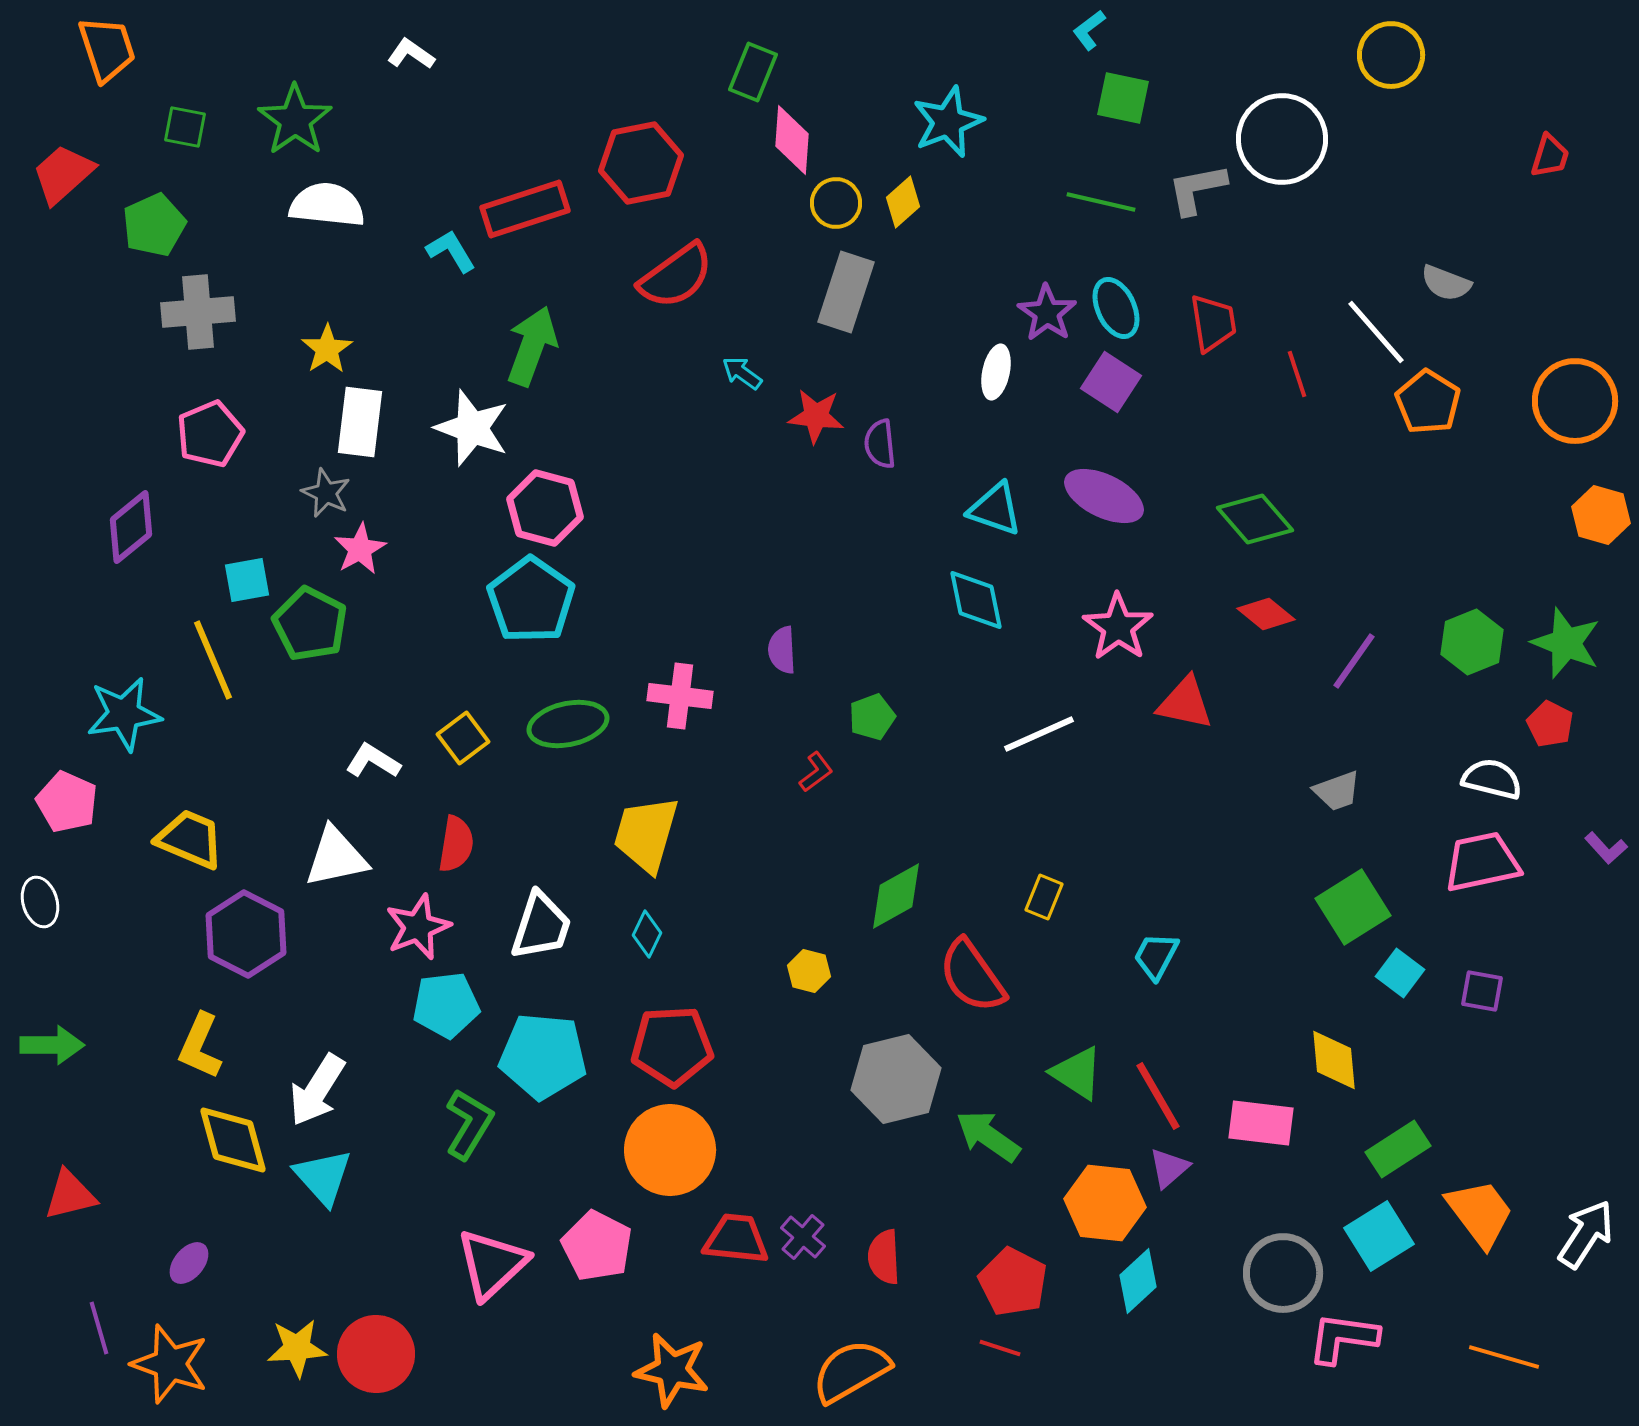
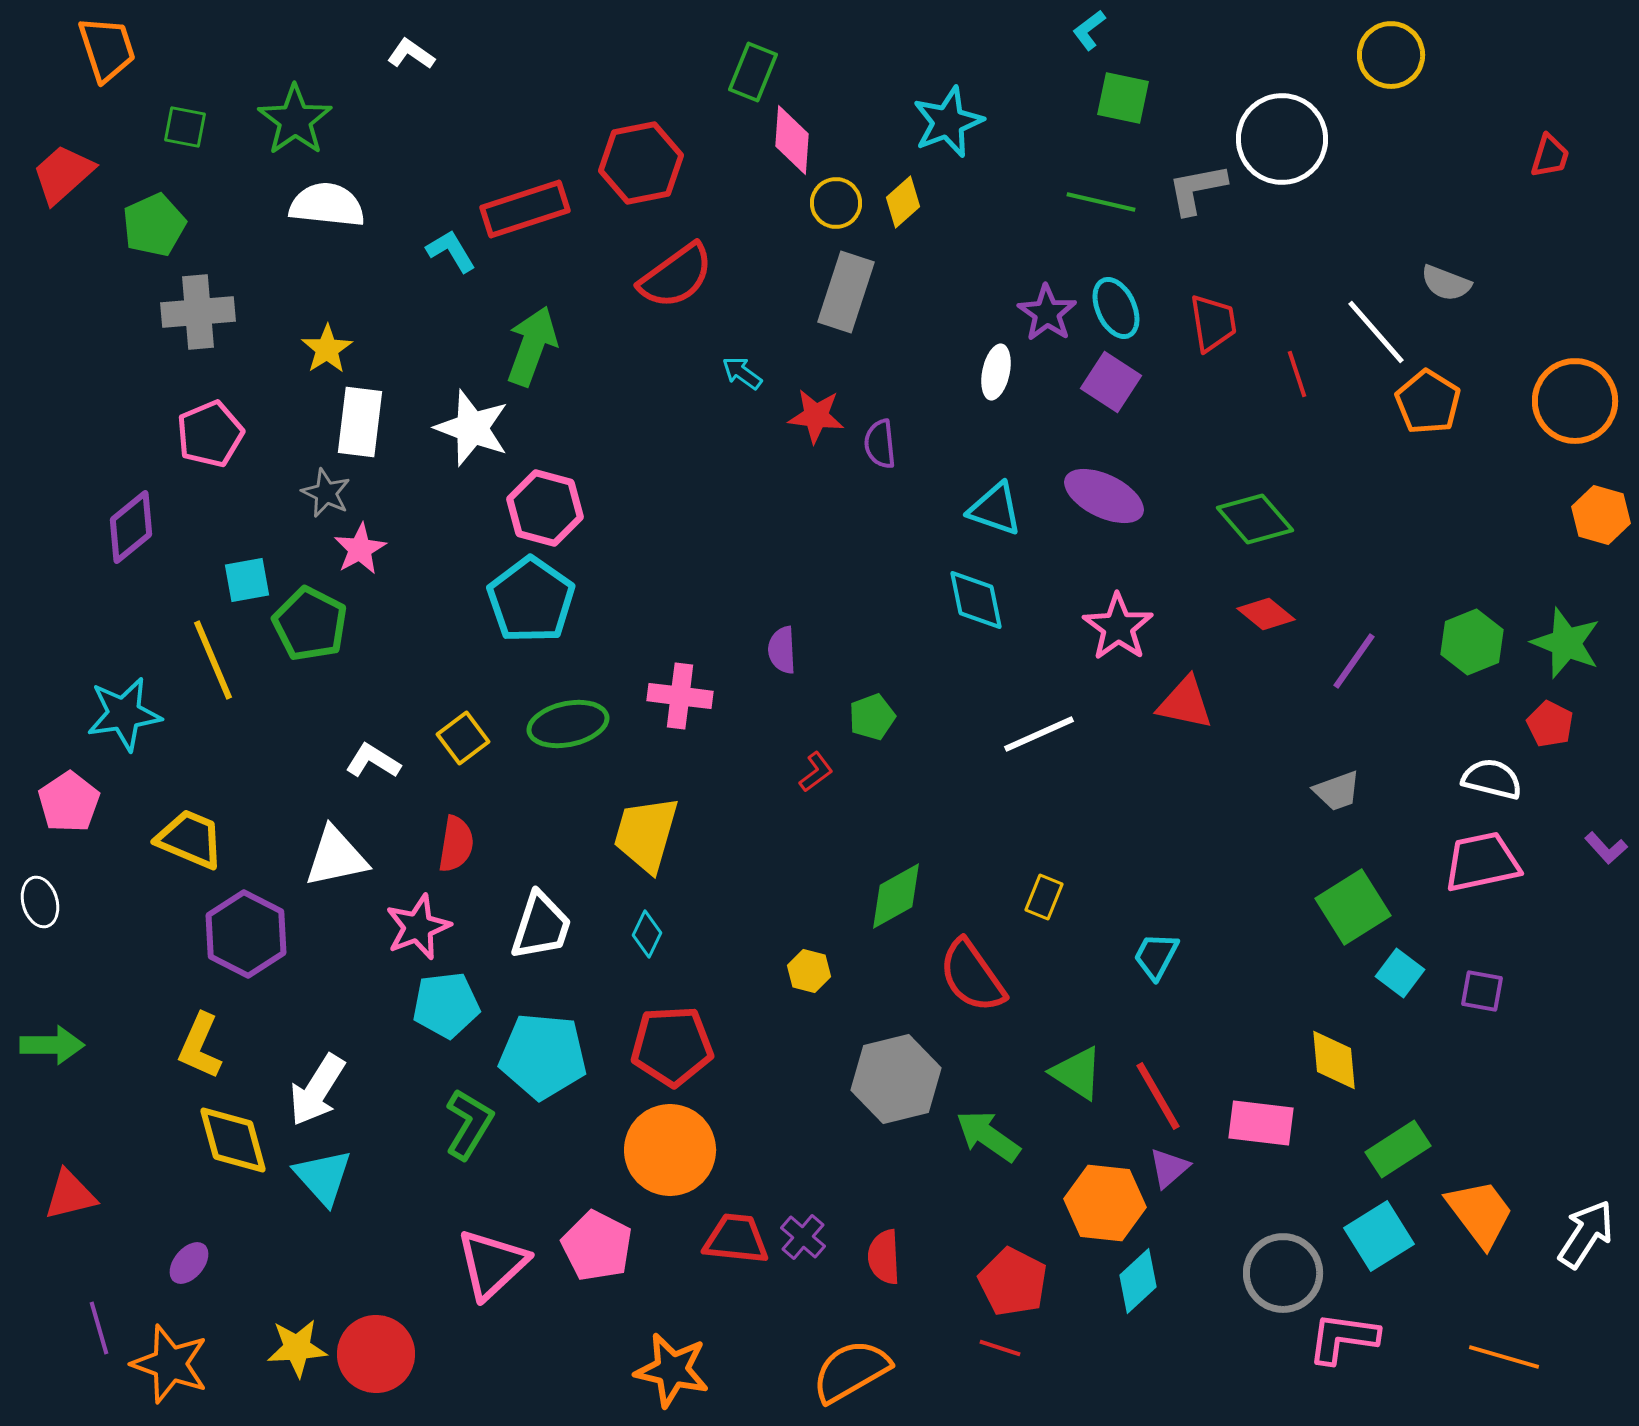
pink pentagon at (67, 802): moved 2 px right; rotated 14 degrees clockwise
